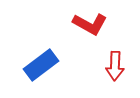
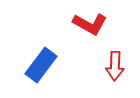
blue rectangle: rotated 16 degrees counterclockwise
